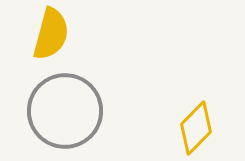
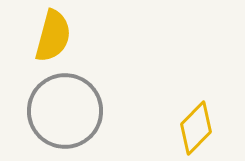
yellow semicircle: moved 2 px right, 2 px down
